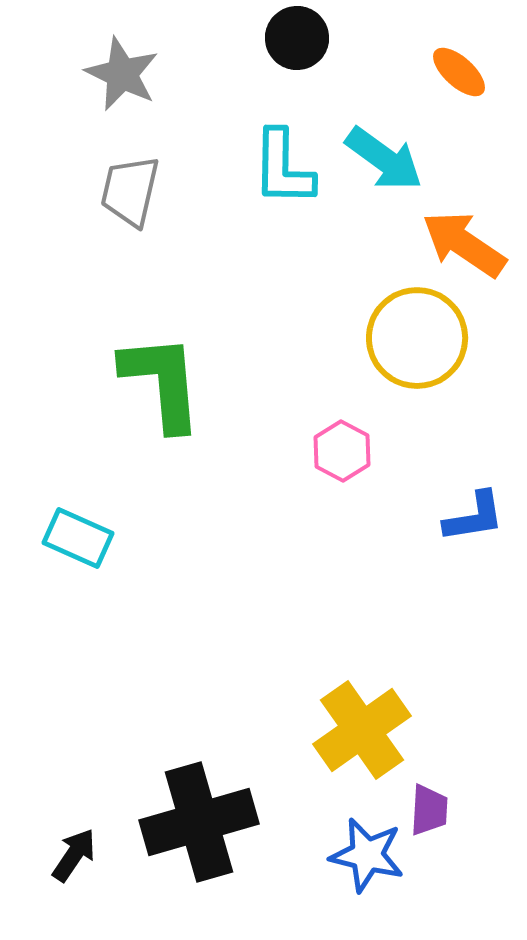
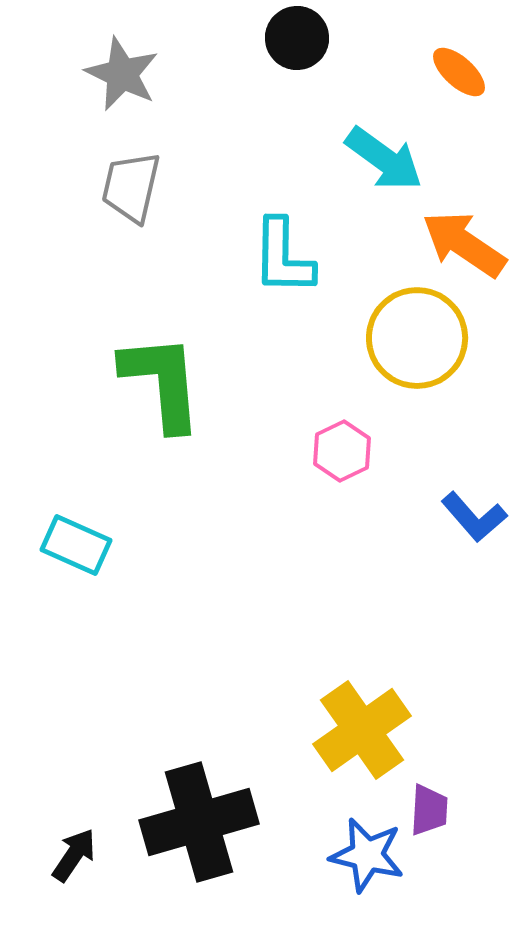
cyan L-shape: moved 89 px down
gray trapezoid: moved 1 px right, 4 px up
pink hexagon: rotated 6 degrees clockwise
blue L-shape: rotated 58 degrees clockwise
cyan rectangle: moved 2 px left, 7 px down
